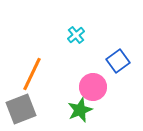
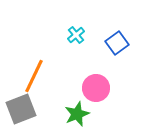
blue square: moved 1 px left, 18 px up
orange line: moved 2 px right, 2 px down
pink circle: moved 3 px right, 1 px down
green star: moved 3 px left, 4 px down
